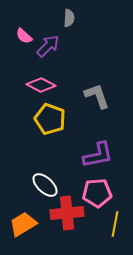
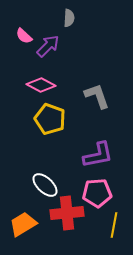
yellow line: moved 1 px left, 1 px down
